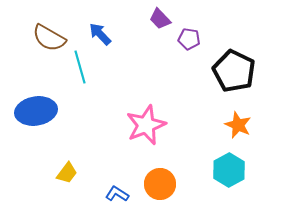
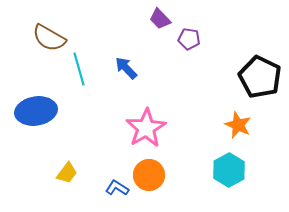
blue arrow: moved 26 px right, 34 px down
cyan line: moved 1 px left, 2 px down
black pentagon: moved 26 px right, 6 px down
pink star: moved 3 px down; rotated 9 degrees counterclockwise
orange circle: moved 11 px left, 9 px up
blue L-shape: moved 6 px up
